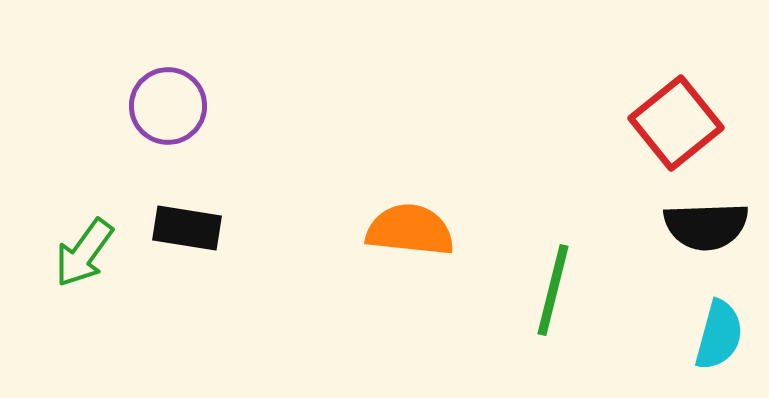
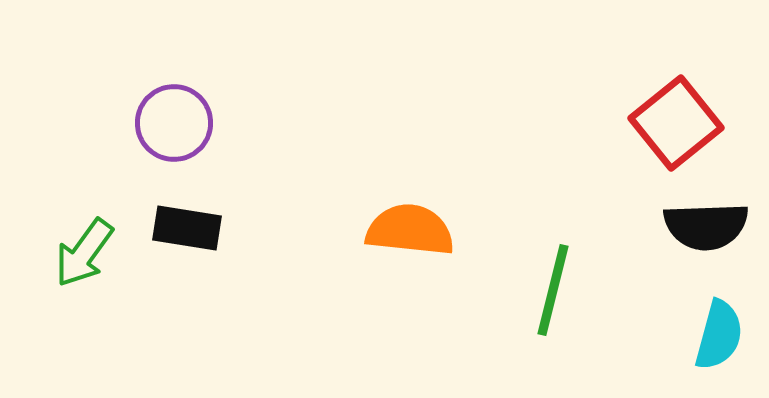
purple circle: moved 6 px right, 17 px down
